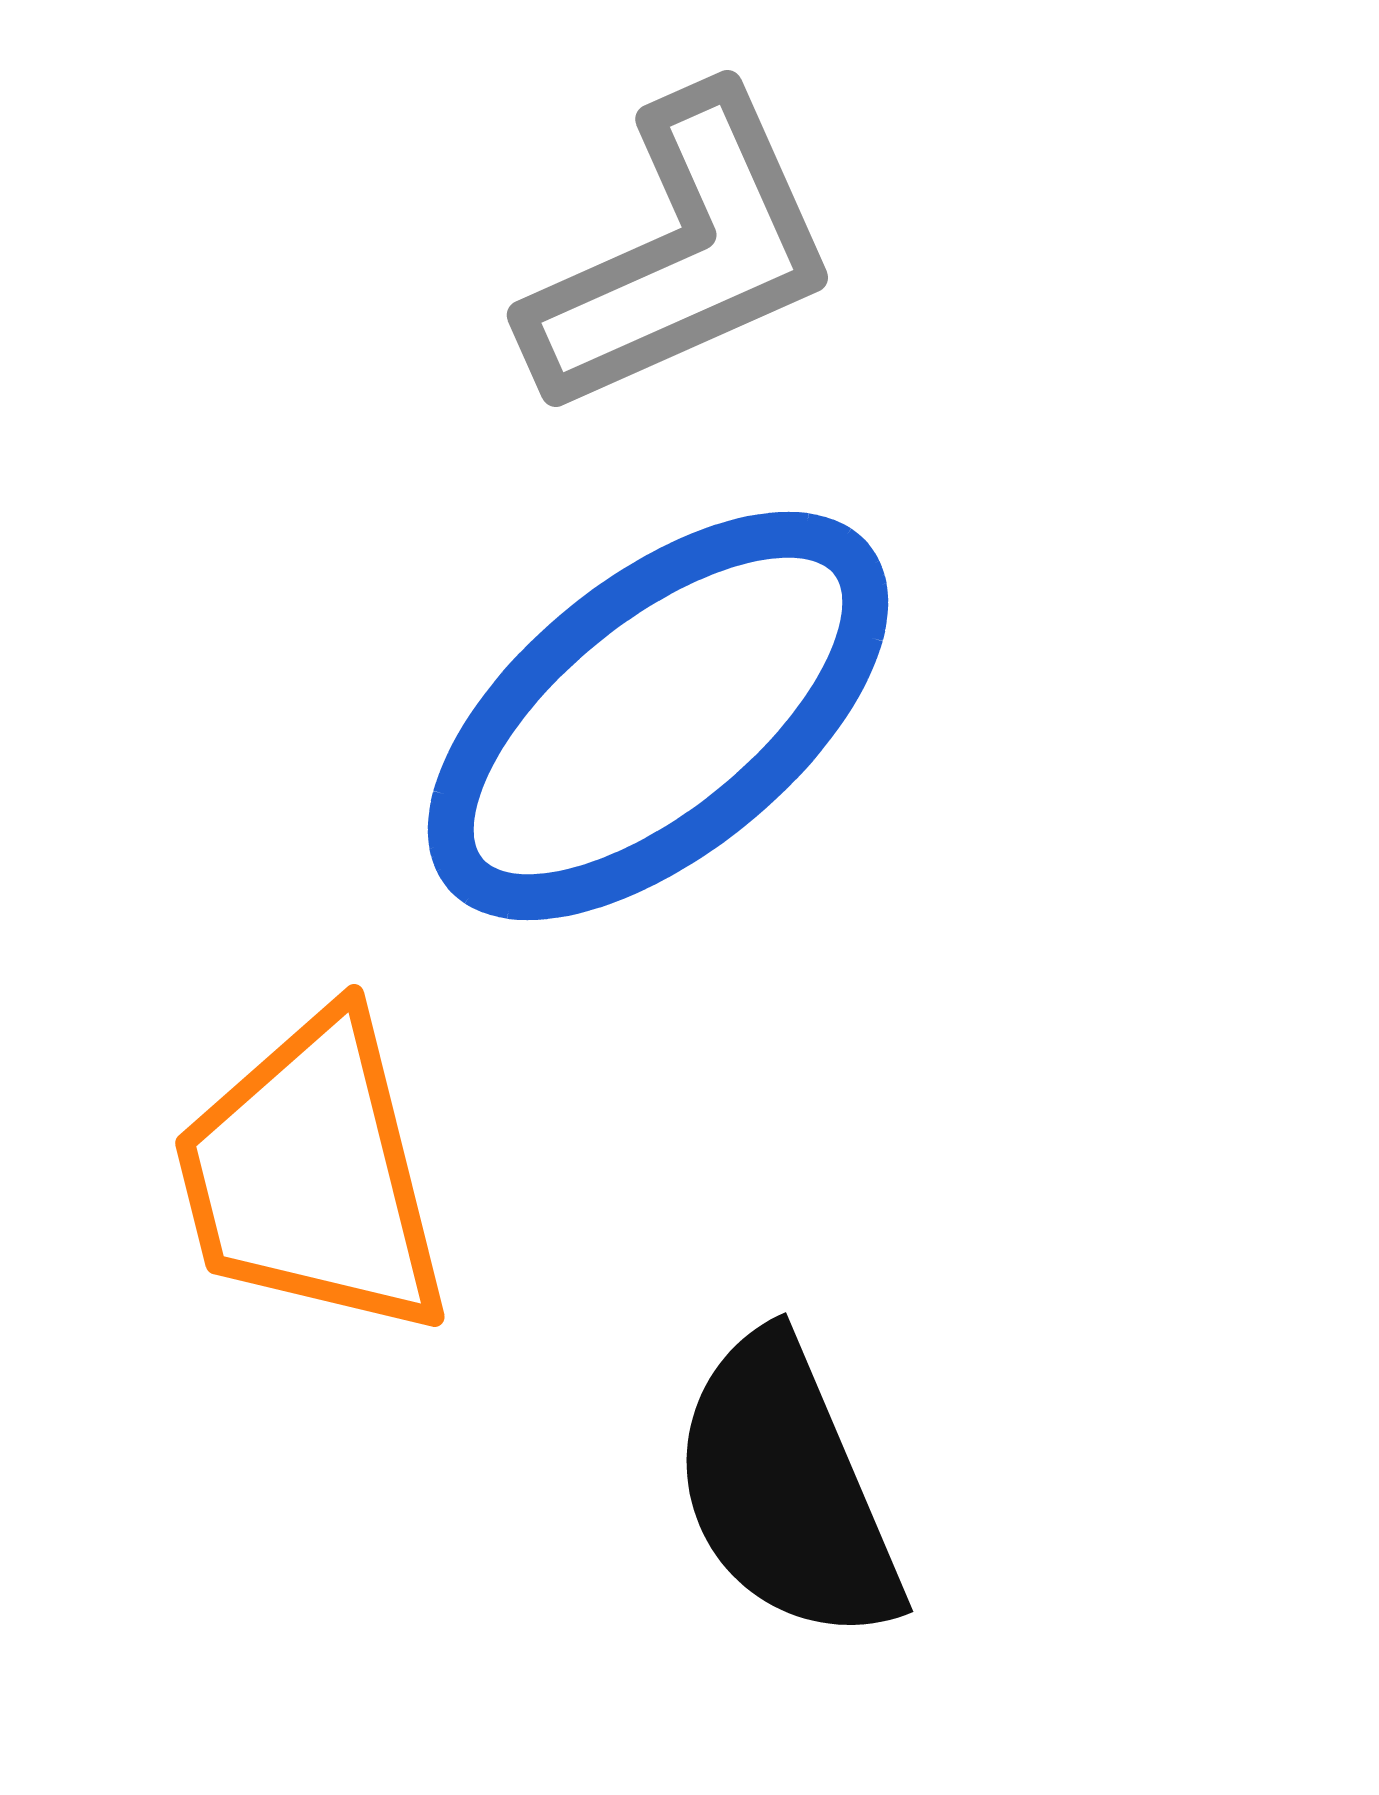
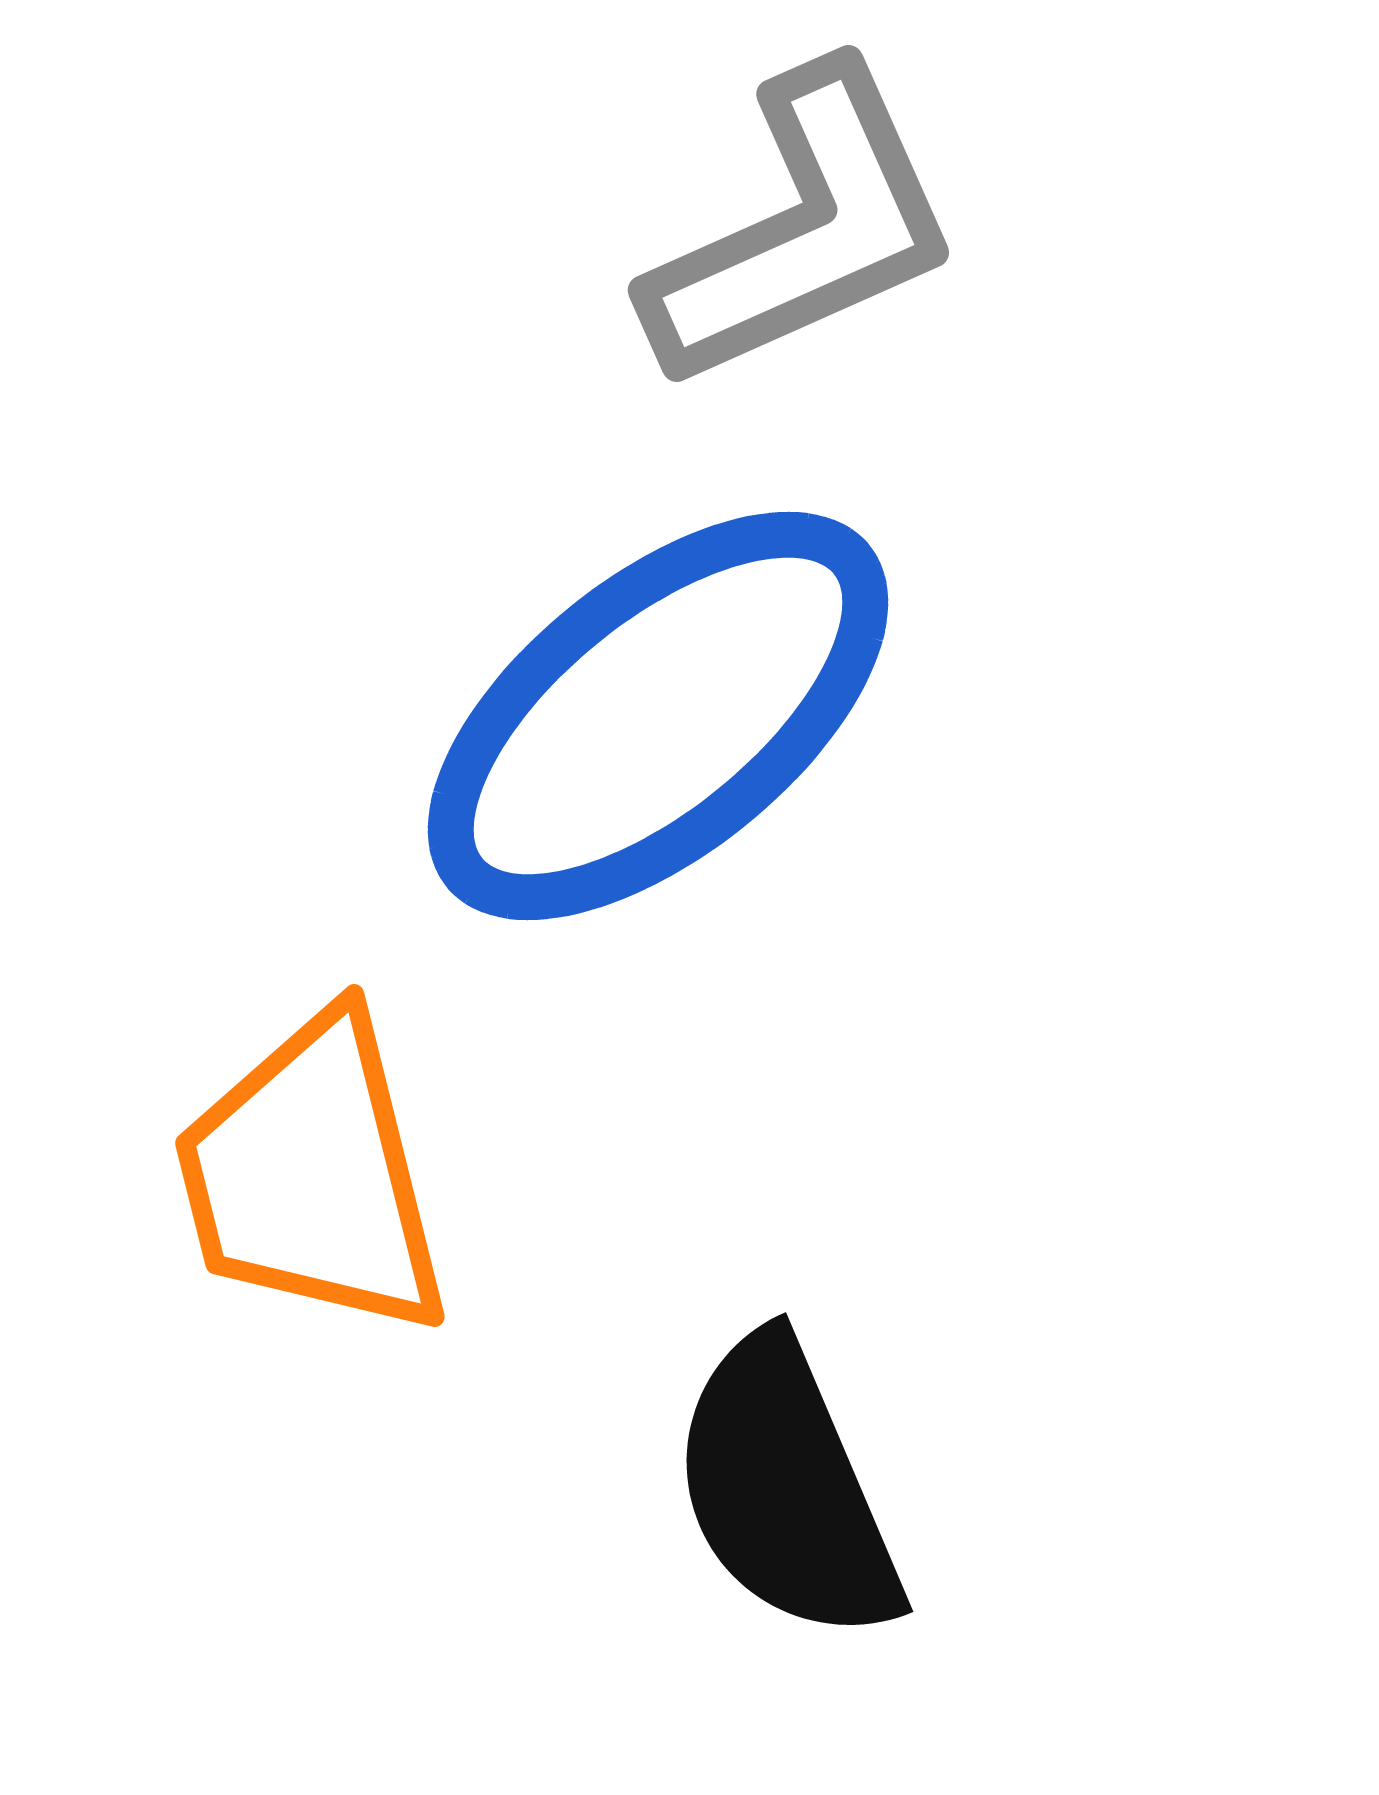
gray L-shape: moved 121 px right, 25 px up
